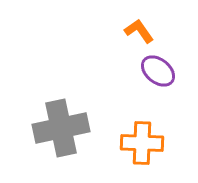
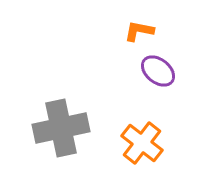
orange L-shape: rotated 44 degrees counterclockwise
orange cross: rotated 36 degrees clockwise
